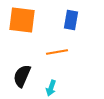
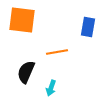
blue rectangle: moved 17 px right, 7 px down
black semicircle: moved 4 px right, 4 px up
